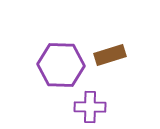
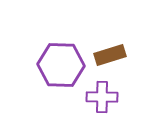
purple cross: moved 12 px right, 10 px up
